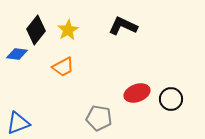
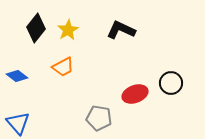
black L-shape: moved 2 px left, 4 px down
black diamond: moved 2 px up
blue diamond: moved 22 px down; rotated 30 degrees clockwise
red ellipse: moved 2 px left, 1 px down
black circle: moved 16 px up
blue triangle: rotated 50 degrees counterclockwise
